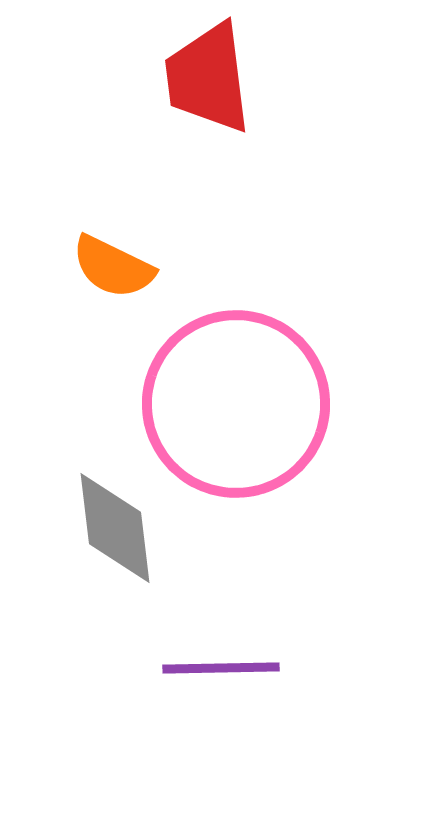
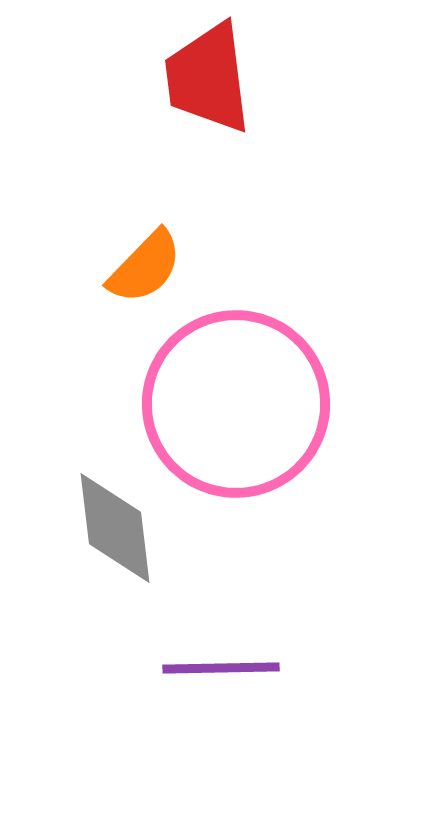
orange semicircle: moved 32 px right; rotated 72 degrees counterclockwise
